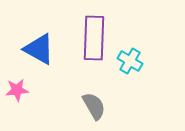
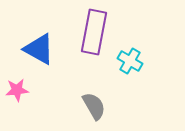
purple rectangle: moved 6 px up; rotated 9 degrees clockwise
